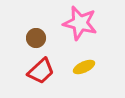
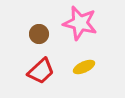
brown circle: moved 3 px right, 4 px up
